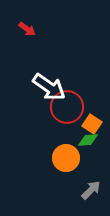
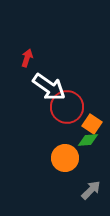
red arrow: moved 29 px down; rotated 108 degrees counterclockwise
orange circle: moved 1 px left
